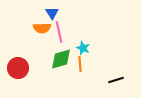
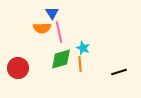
black line: moved 3 px right, 8 px up
